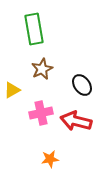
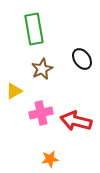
black ellipse: moved 26 px up
yellow triangle: moved 2 px right, 1 px down
